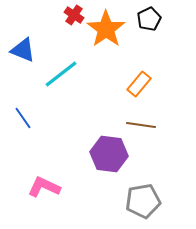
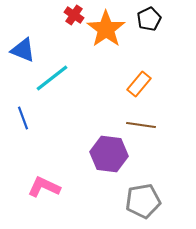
cyan line: moved 9 px left, 4 px down
blue line: rotated 15 degrees clockwise
